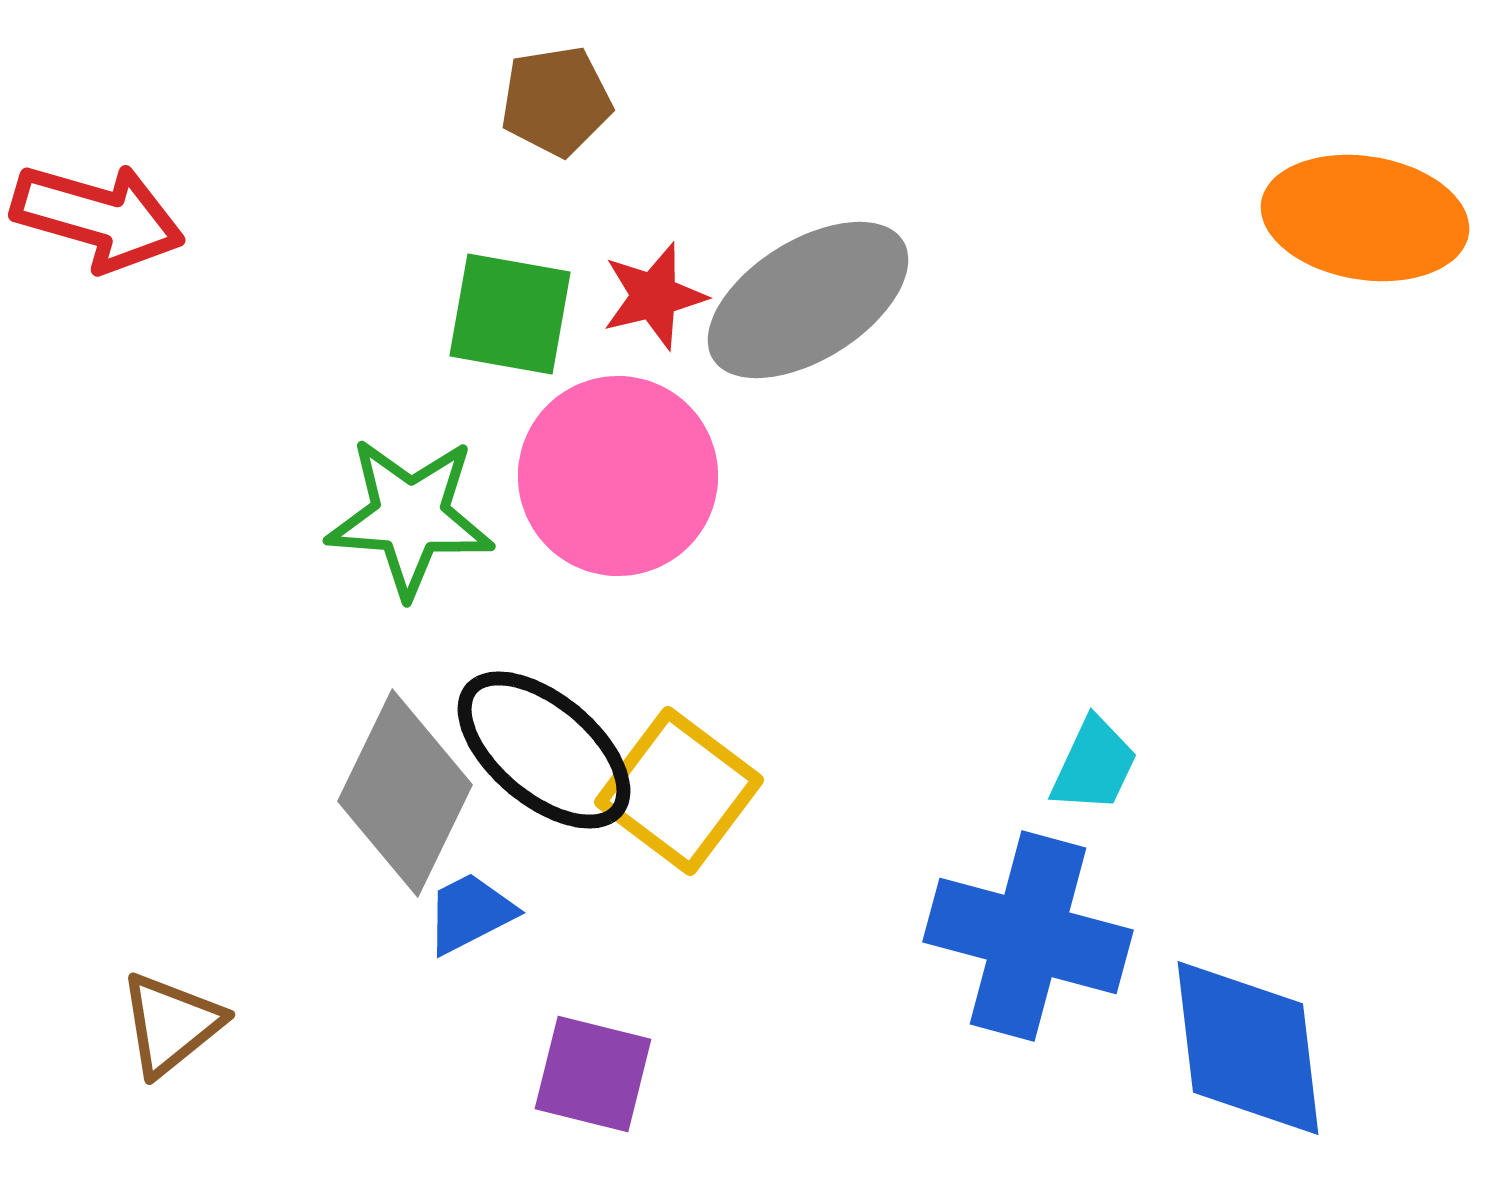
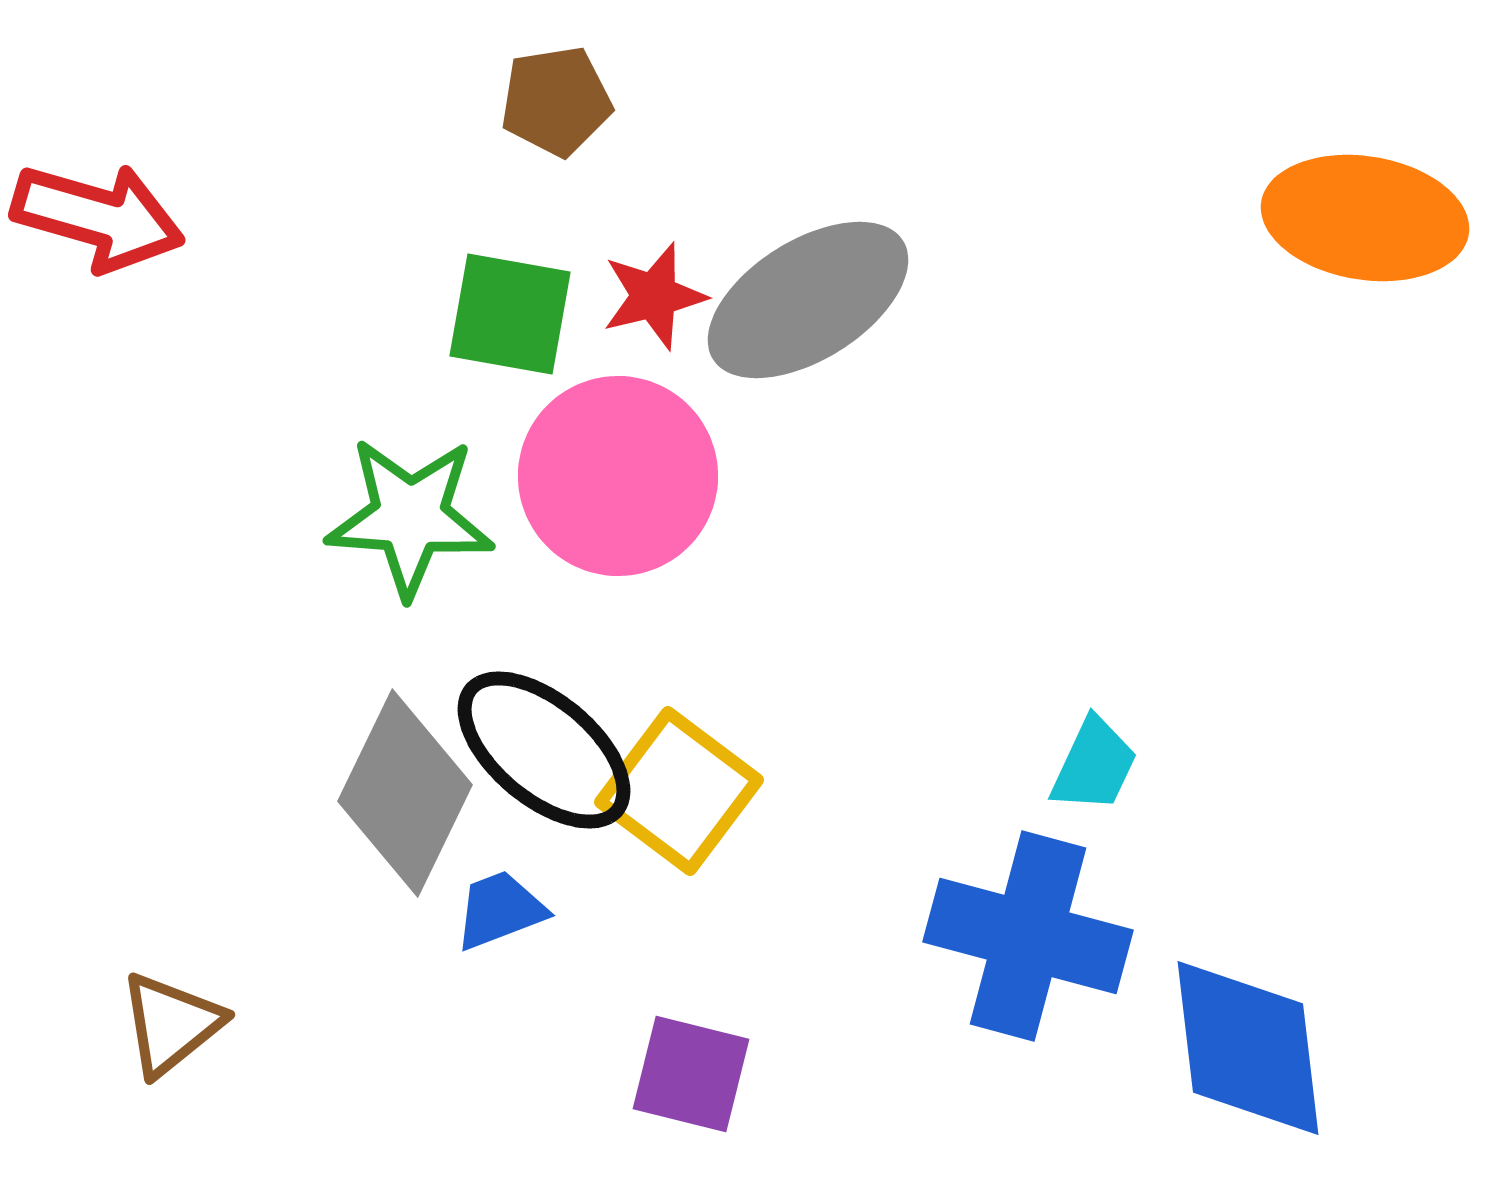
blue trapezoid: moved 30 px right, 3 px up; rotated 6 degrees clockwise
purple square: moved 98 px right
